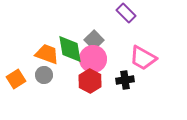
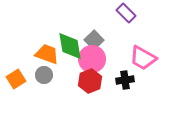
green diamond: moved 3 px up
pink circle: moved 1 px left
red hexagon: rotated 10 degrees clockwise
